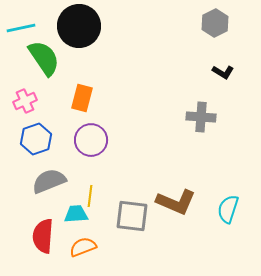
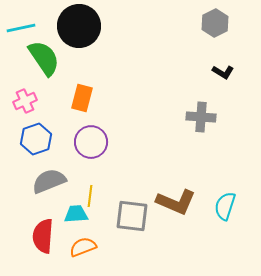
purple circle: moved 2 px down
cyan semicircle: moved 3 px left, 3 px up
